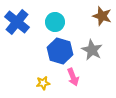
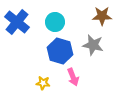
brown star: rotated 18 degrees counterclockwise
gray star: moved 1 px right, 5 px up; rotated 15 degrees counterclockwise
yellow star: rotated 16 degrees clockwise
